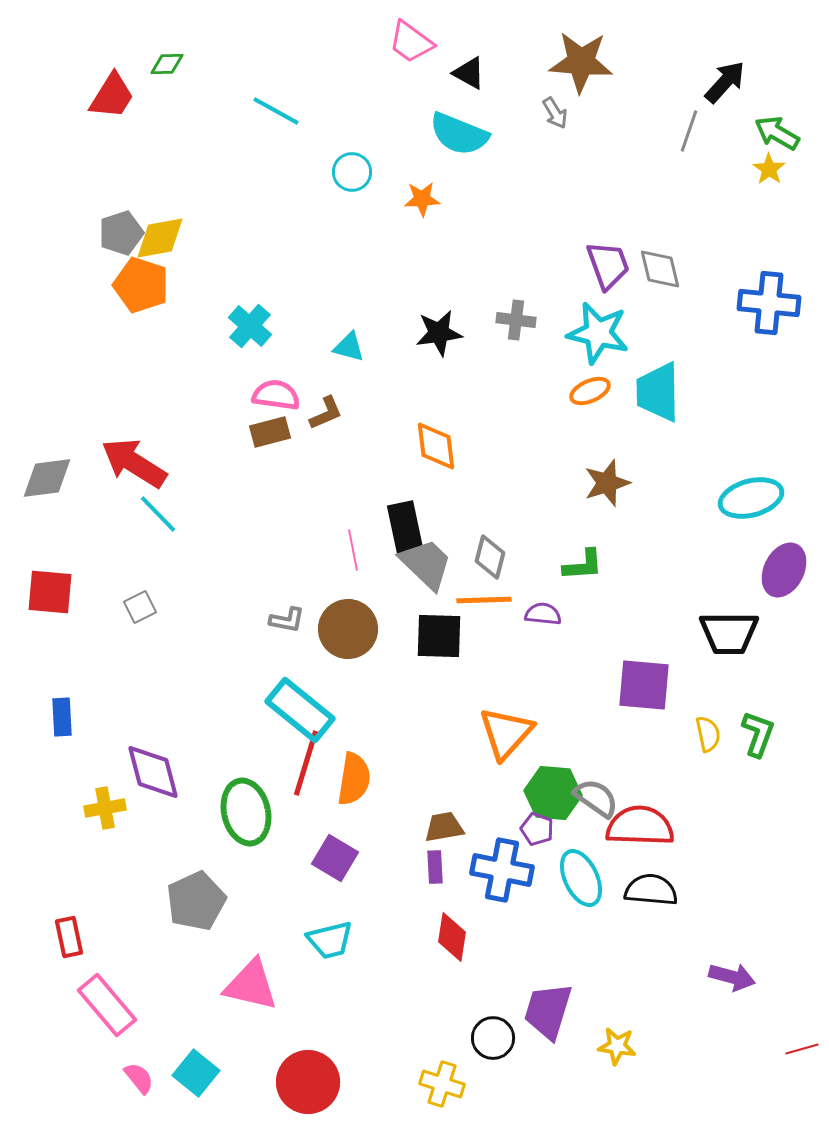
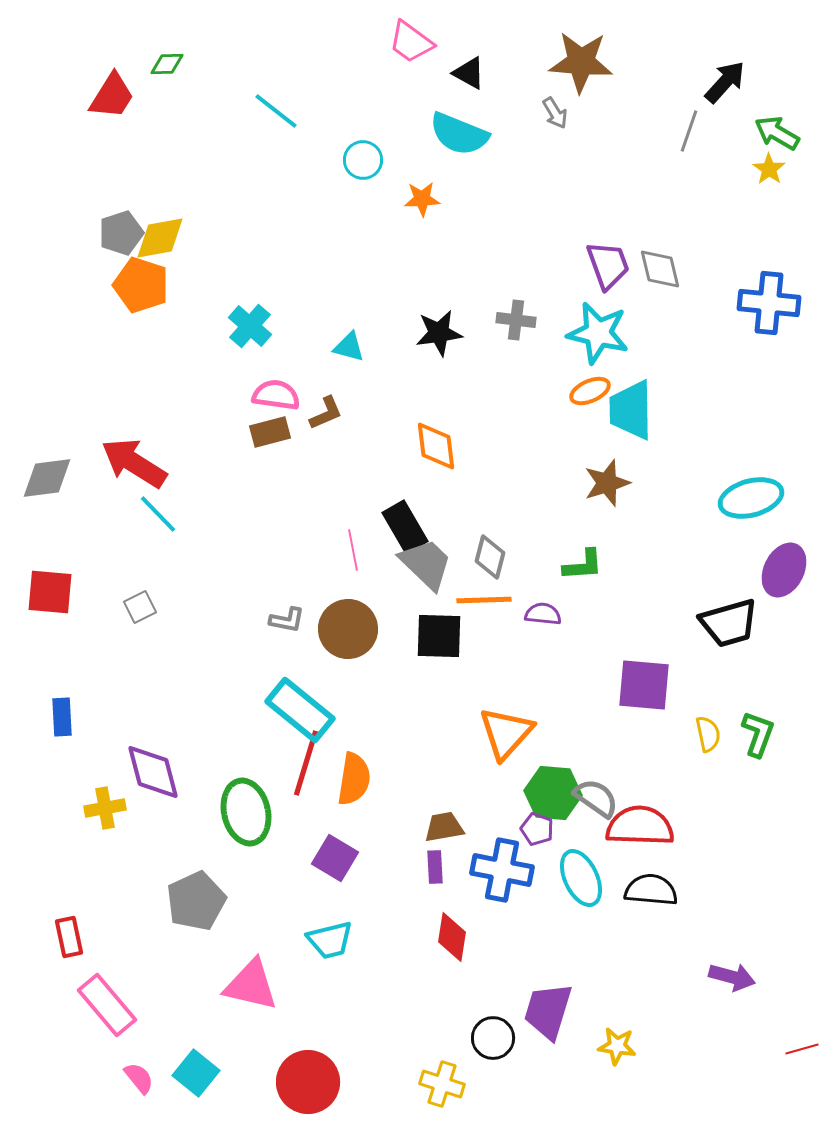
cyan line at (276, 111): rotated 9 degrees clockwise
cyan circle at (352, 172): moved 11 px right, 12 px up
cyan trapezoid at (658, 392): moved 27 px left, 18 px down
black rectangle at (405, 527): rotated 18 degrees counterclockwise
black trapezoid at (729, 633): moved 10 px up; rotated 16 degrees counterclockwise
